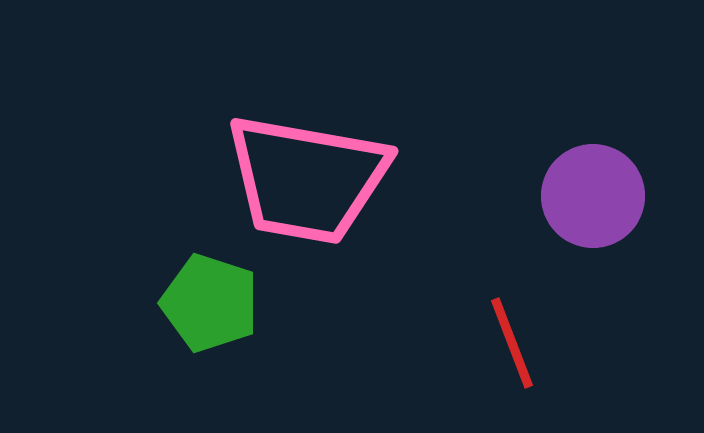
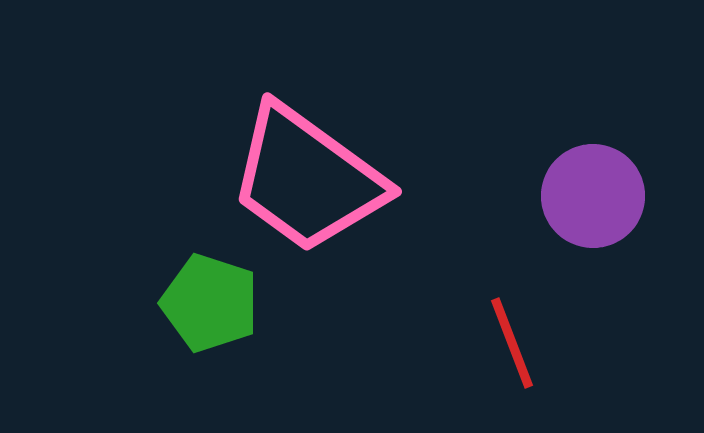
pink trapezoid: rotated 26 degrees clockwise
